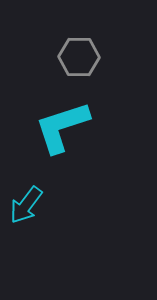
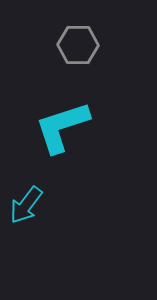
gray hexagon: moved 1 px left, 12 px up
